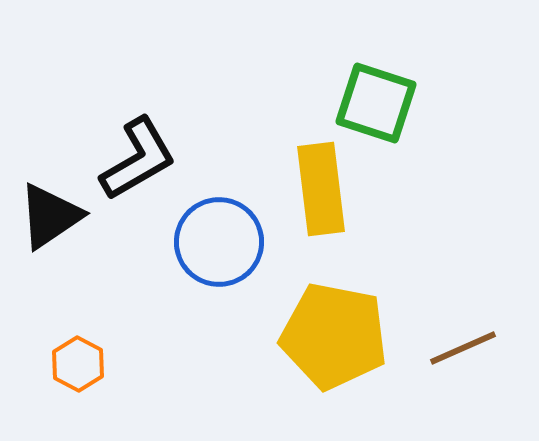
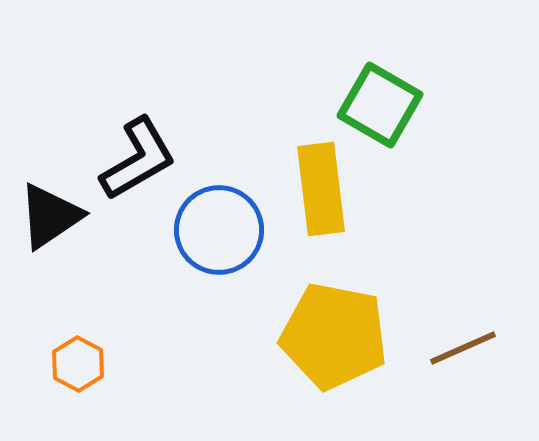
green square: moved 4 px right, 2 px down; rotated 12 degrees clockwise
blue circle: moved 12 px up
